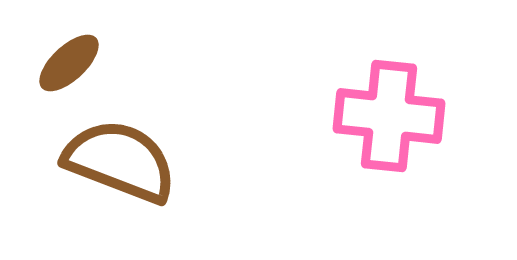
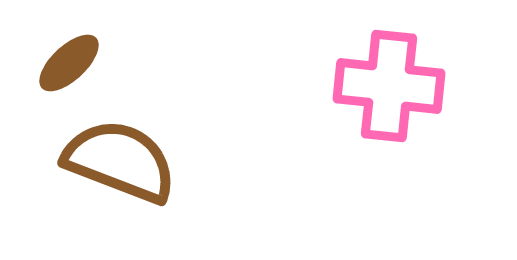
pink cross: moved 30 px up
